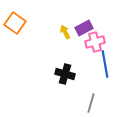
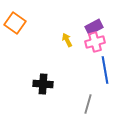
purple rectangle: moved 10 px right, 1 px up
yellow arrow: moved 2 px right, 8 px down
blue line: moved 6 px down
black cross: moved 22 px left, 10 px down; rotated 12 degrees counterclockwise
gray line: moved 3 px left, 1 px down
